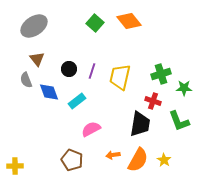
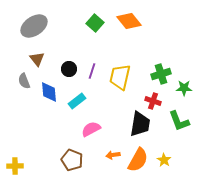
gray semicircle: moved 2 px left, 1 px down
blue diamond: rotated 15 degrees clockwise
